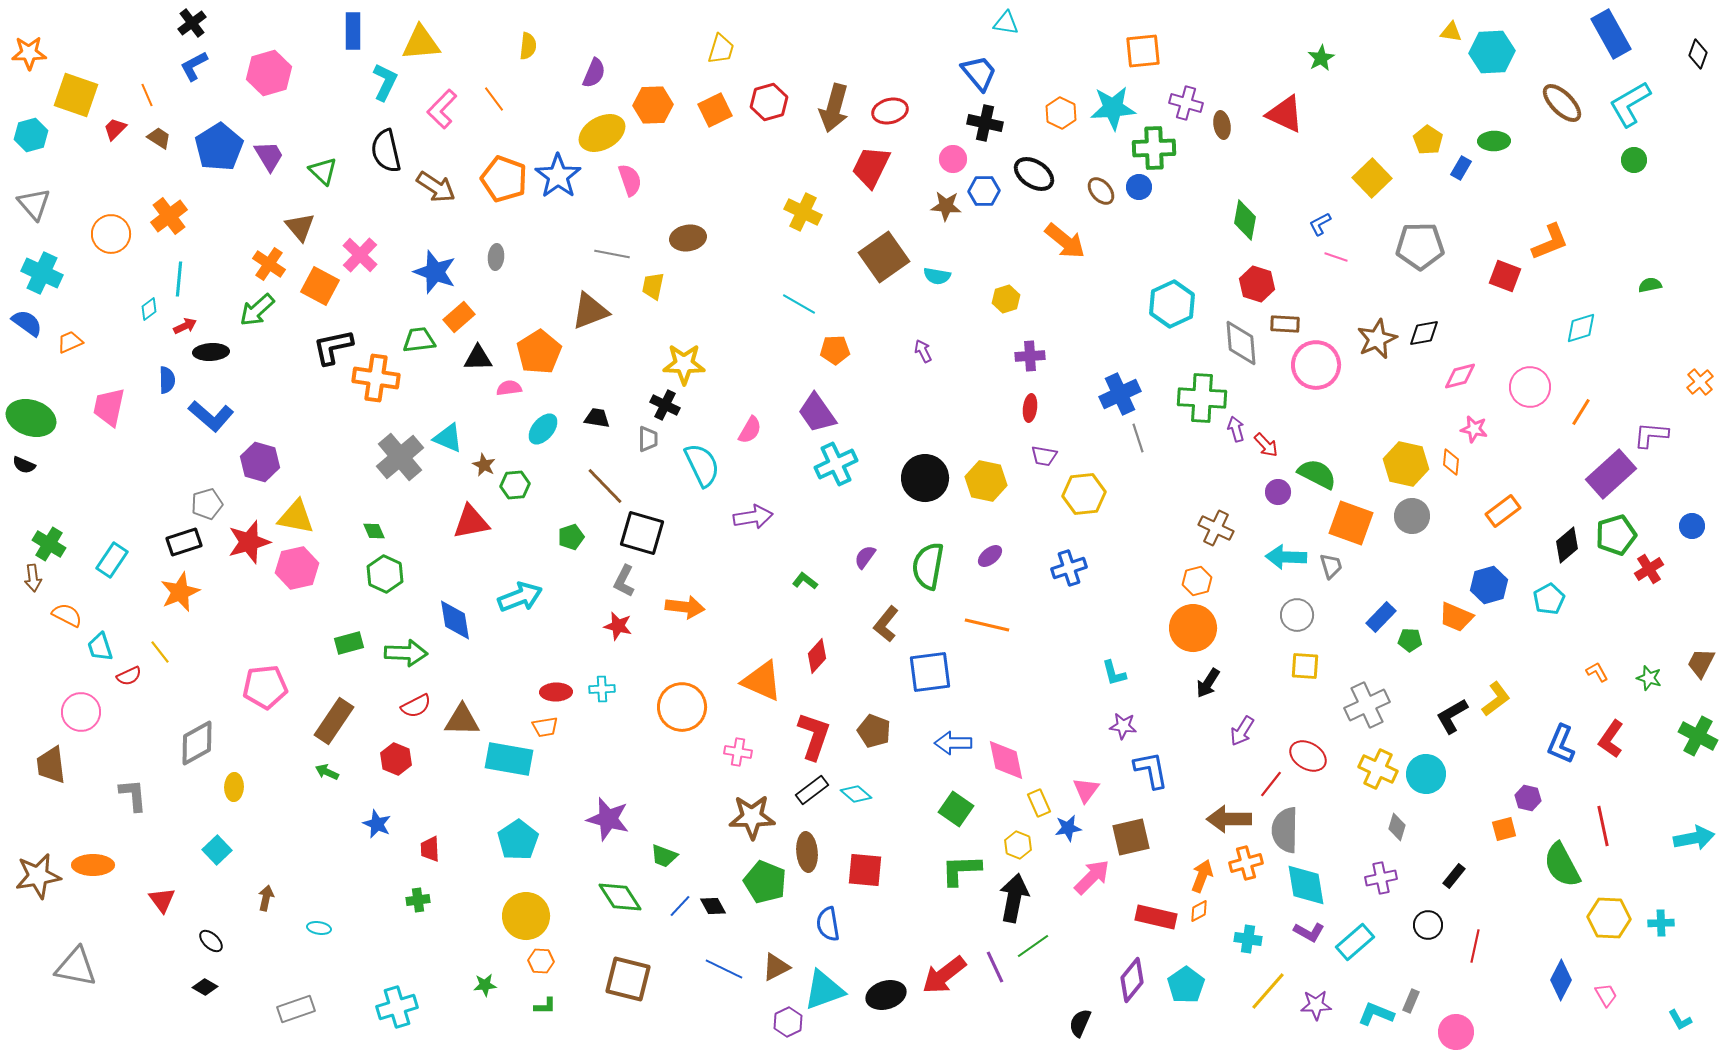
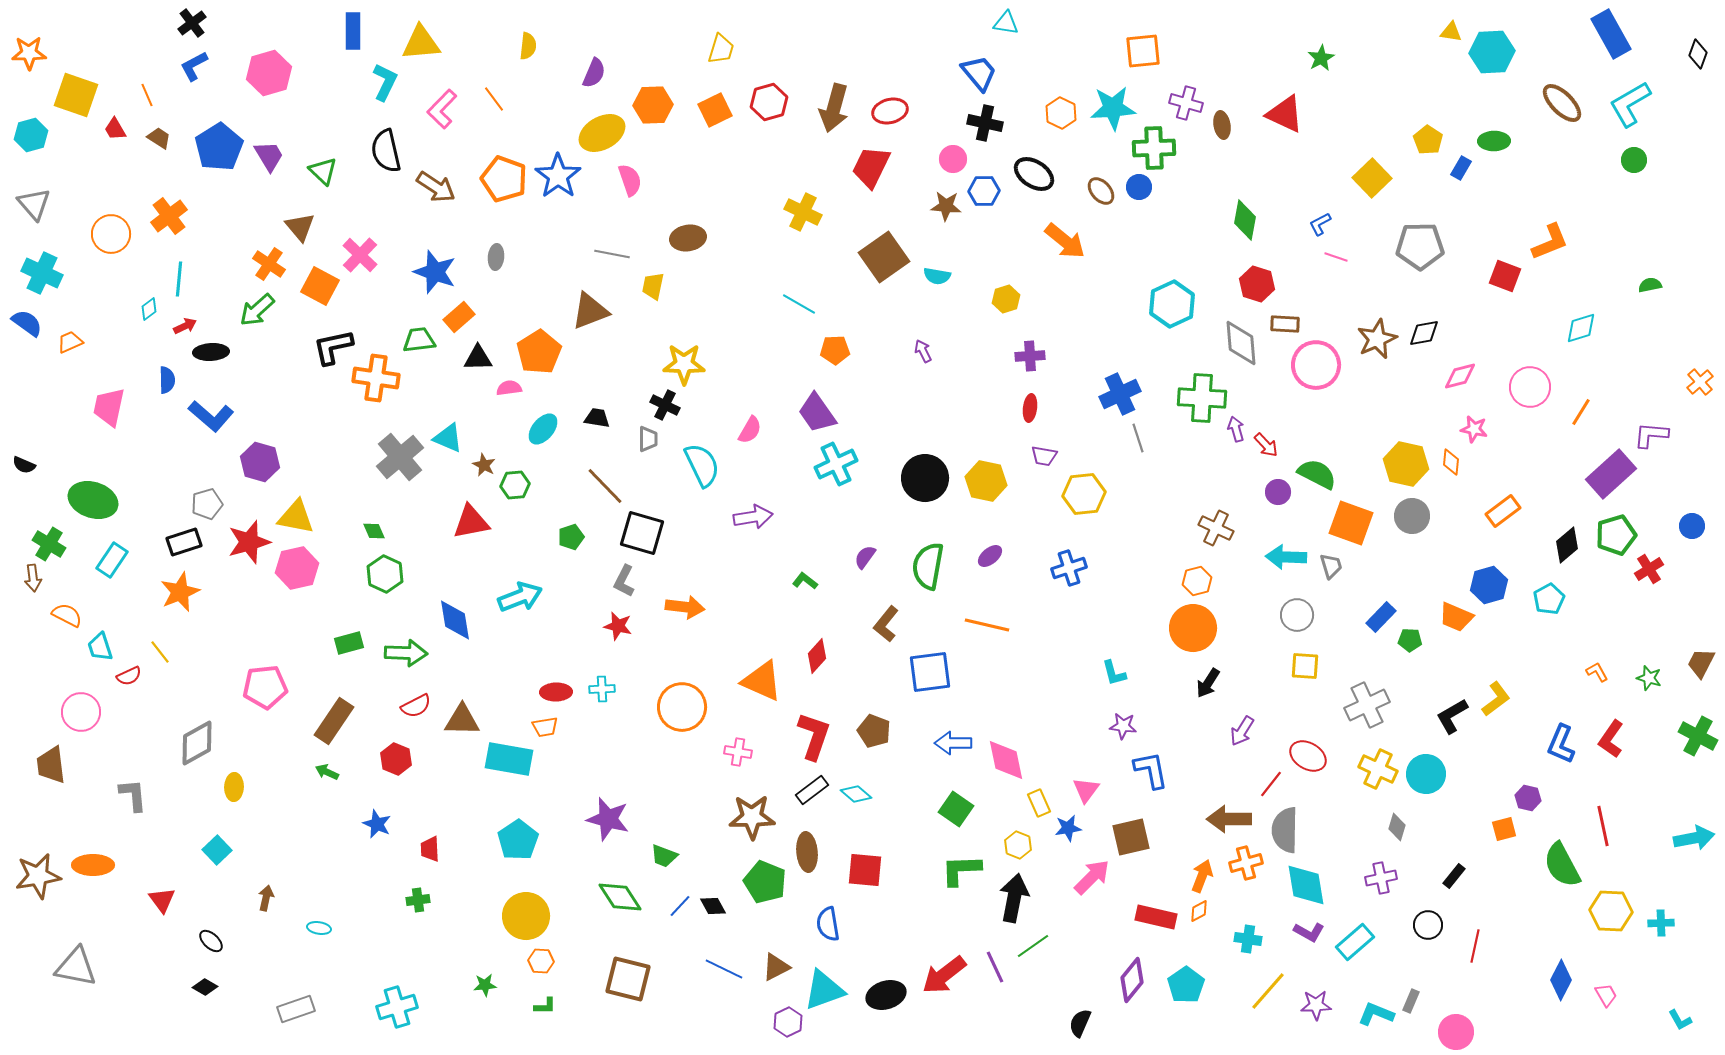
red trapezoid at (115, 129): rotated 75 degrees counterclockwise
green ellipse at (31, 418): moved 62 px right, 82 px down
yellow hexagon at (1609, 918): moved 2 px right, 7 px up
